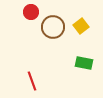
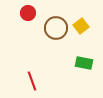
red circle: moved 3 px left, 1 px down
brown circle: moved 3 px right, 1 px down
